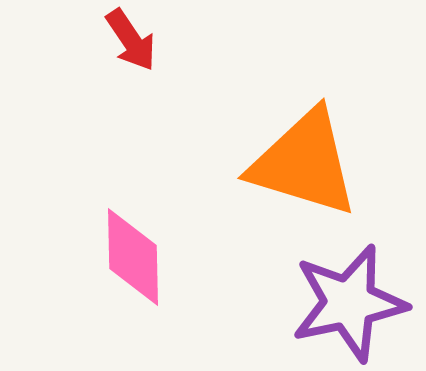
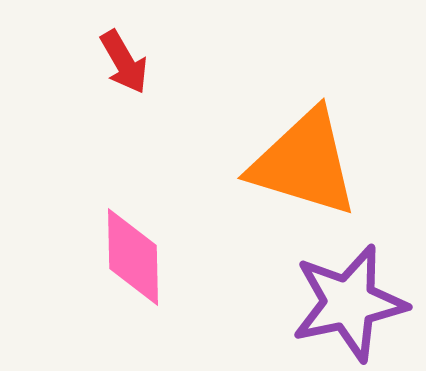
red arrow: moved 7 px left, 22 px down; rotated 4 degrees clockwise
